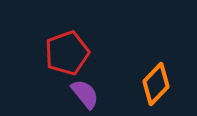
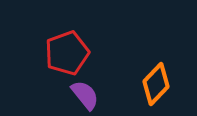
purple semicircle: moved 1 px down
